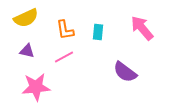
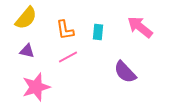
yellow semicircle: rotated 25 degrees counterclockwise
pink arrow: moved 2 px left, 1 px up; rotated 12 degrees counterclockwise
pink line: moved 4 px right
purple semicircle: rotated 10 degrees clockwise
pink star: rotated 12 degrees counterclockwise
